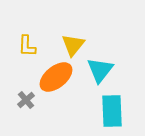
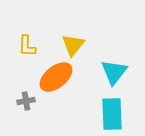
cyan triangle: moved 14 px right, 2 px down
gray cross: moved 1 px down; rotated 30 degrees clockwise
cyan rectangle: moved 3 px down
